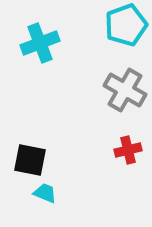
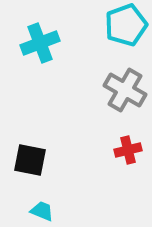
cyan trapezoid: moved 3 px left, 18 px down
